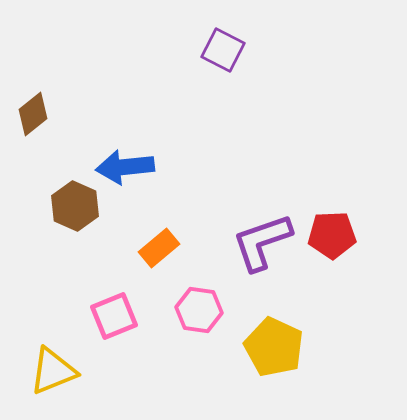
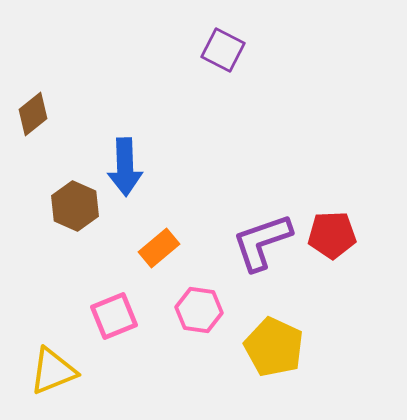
blue arrow: rotated 86 degrees counterclockwise
